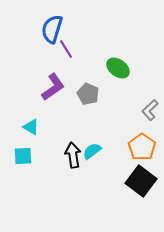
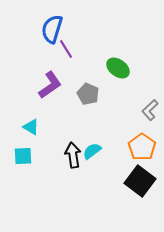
purple L-shape: moved 3 px left, 2 px up
black square: moved 1 px left
